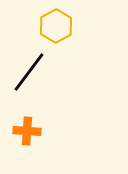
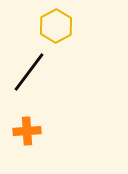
orange cross: rotated 8 degrees counterclockwise
